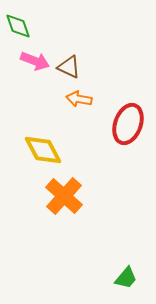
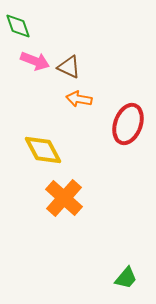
orange cross: moved 2 px down
